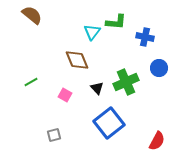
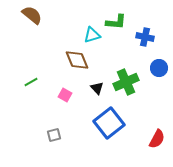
cyan triangle: moved 3 px down; rotated 36 degrees clockwise
red semicircle: moved 2 px up
